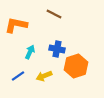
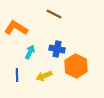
orange L-shape: moved 3 px down; rotated 20 degrees clockwise
orange hexagon: rotated 15 degrees counterclockwise
blue line: moved 1 px left, 1 px up; rotated 56 degrees counterclockwise
